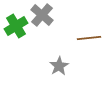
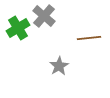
gray cross: moved 2 px right, 1 px down
green cross: moved 2 px right, 2 px down
